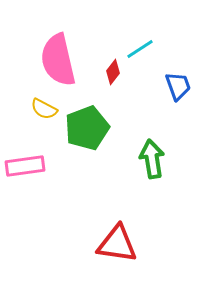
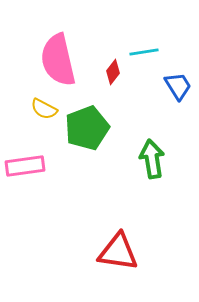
cyan line: moved 4 px right, 3 px down; rotated 24 degrees clockwise
blue trapezoid: rotated 12 degrees counterclockwise
red triangle: moved 1 px right, 8 px down
